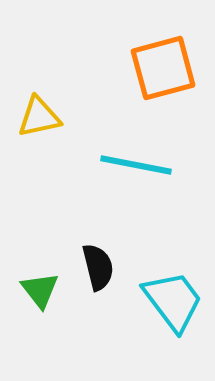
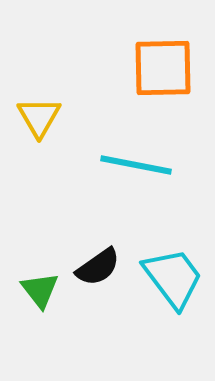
orange square: rotated 14 degrees clockwise
yellow triangle: rotated 48 degrees counterclockwise
black semicircle: rotated 69 degrees clockwise
cyan trapezoid: moved 23 px up
